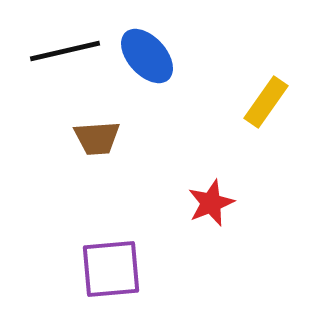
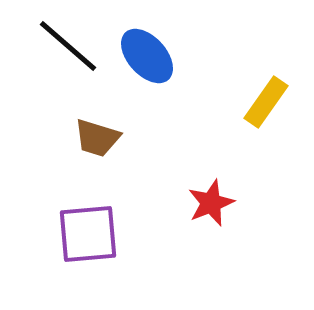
black line: moved 3 px right, 5 px up; rotated 54 degrees clockwise
brown trapezoid: rotated 21 degrees clockwise
purple square: moved 23 px left, 35 px up
